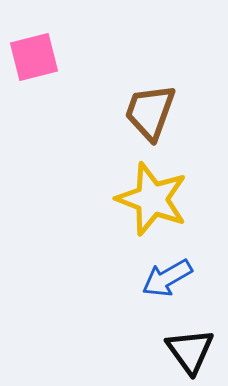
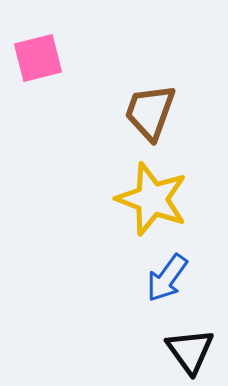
pink square: moved 4 px right, 1 px down
blue arrow: rotated 24 degrees counterclockwise
